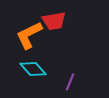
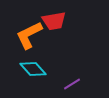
purple line: moved 2 px right, 2 px down; rotated 36 degrees clockwise
